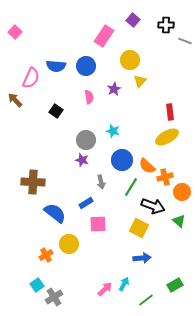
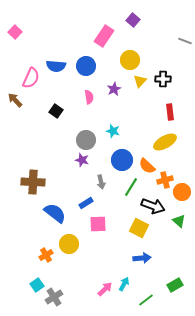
black cross at (166, 25): moved 3 px left, 54 px down
yellow ellipse at (167, 137): moved 2 px left, 5 px down
orange cross at (165, 177): moved 3 px down
